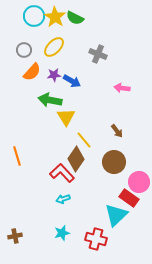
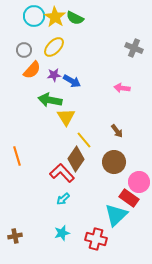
gray cross: moved 36 px right, 6 px up
orange semicircle: moved 2 px up
cyan arrow: rotated 24 degrees counterclockwise
